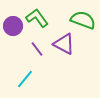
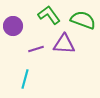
green L-shape: moved 12 px right, 3 px up
purple triangle: rotated 25 degrees counterclockwise
purple line: moved 1 px left; rotated 70 degrees counterclockwise
cyan line: rotated 24 degrees counterclockwise
